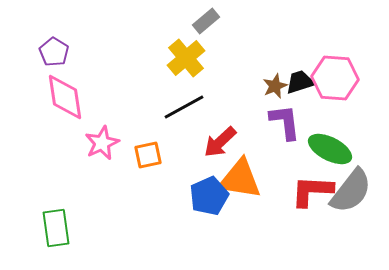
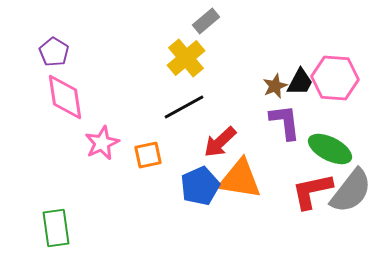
black trapezoid: rotated 136 degrees clockwise
red L-shape: rotated 15 degrees counterclockwise
blue pentagon: moved 9 px left, 10 px up
